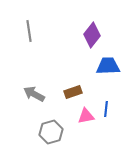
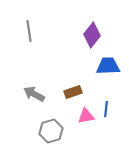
gray hexagon: moved 1 px up
